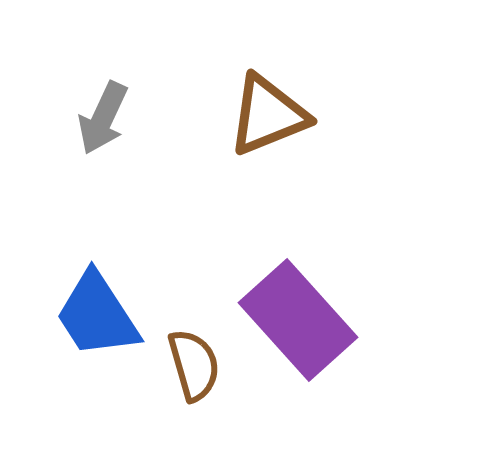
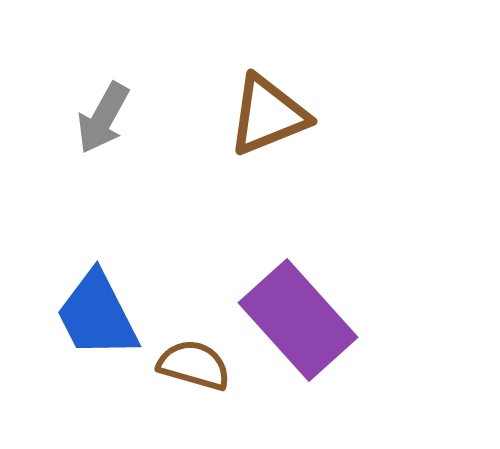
gray arrow: rotated 4 degrees clockwise
blue trapezoid: rotated 6 degrees clockwise
brown semicircle: rotated 58 degrees counterclockwise
